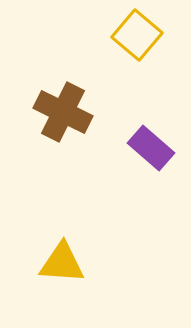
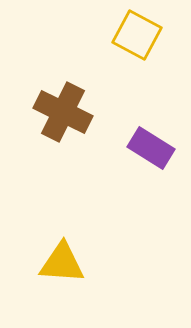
yellow square: rotated 12 degrees counterclockwise
purple rectangle: rotated 9 degrees counterclockwise
